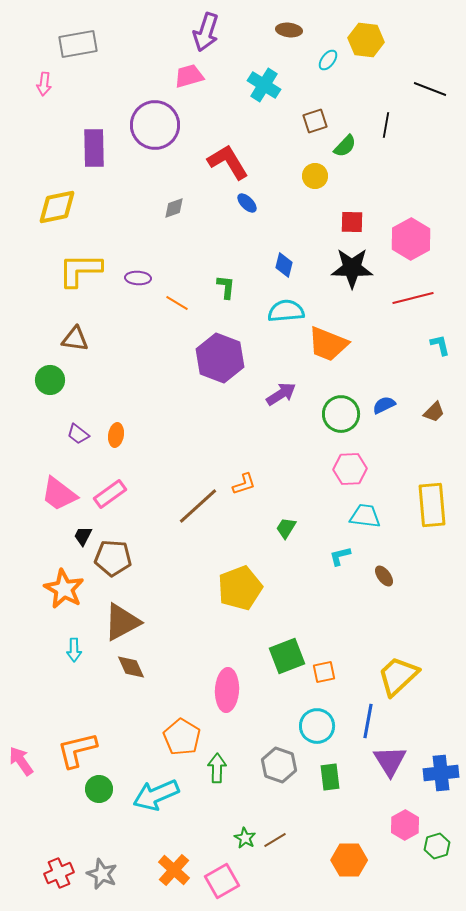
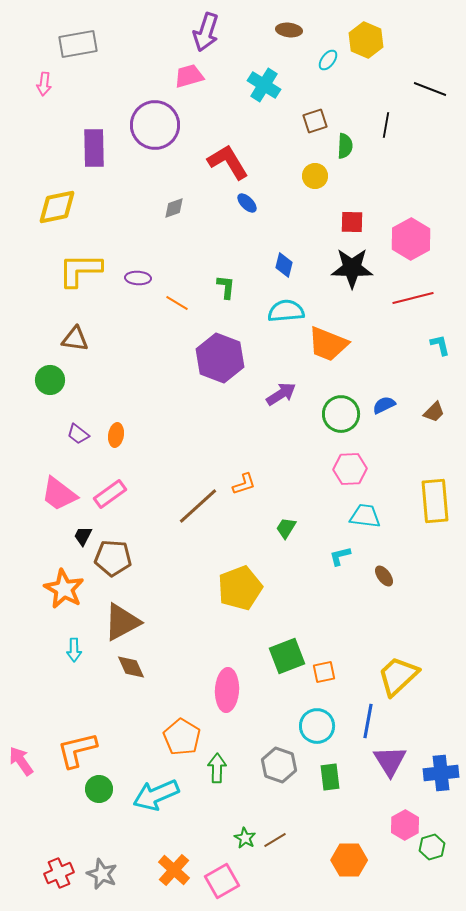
yellow hexagon at (366, 40): rotated 16 degrees clockwise
green semicircle at (345, 146): rotated 40 degrees counterclockwise
yellow rectangle at (432, 505): moved 3 px right, 4 px up
green hexagon at (437, 846): moved 5 px left, 1 px down
